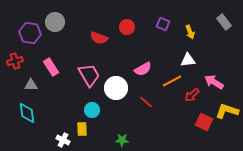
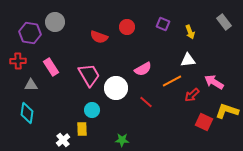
red semicircle: moved 1 px up
red cross: moved 3 px right; rotated 14 degrees clockwise
cyan diamond: rotated 15 degrees clockwise
white cross: rotated 24 degrees clockwise
